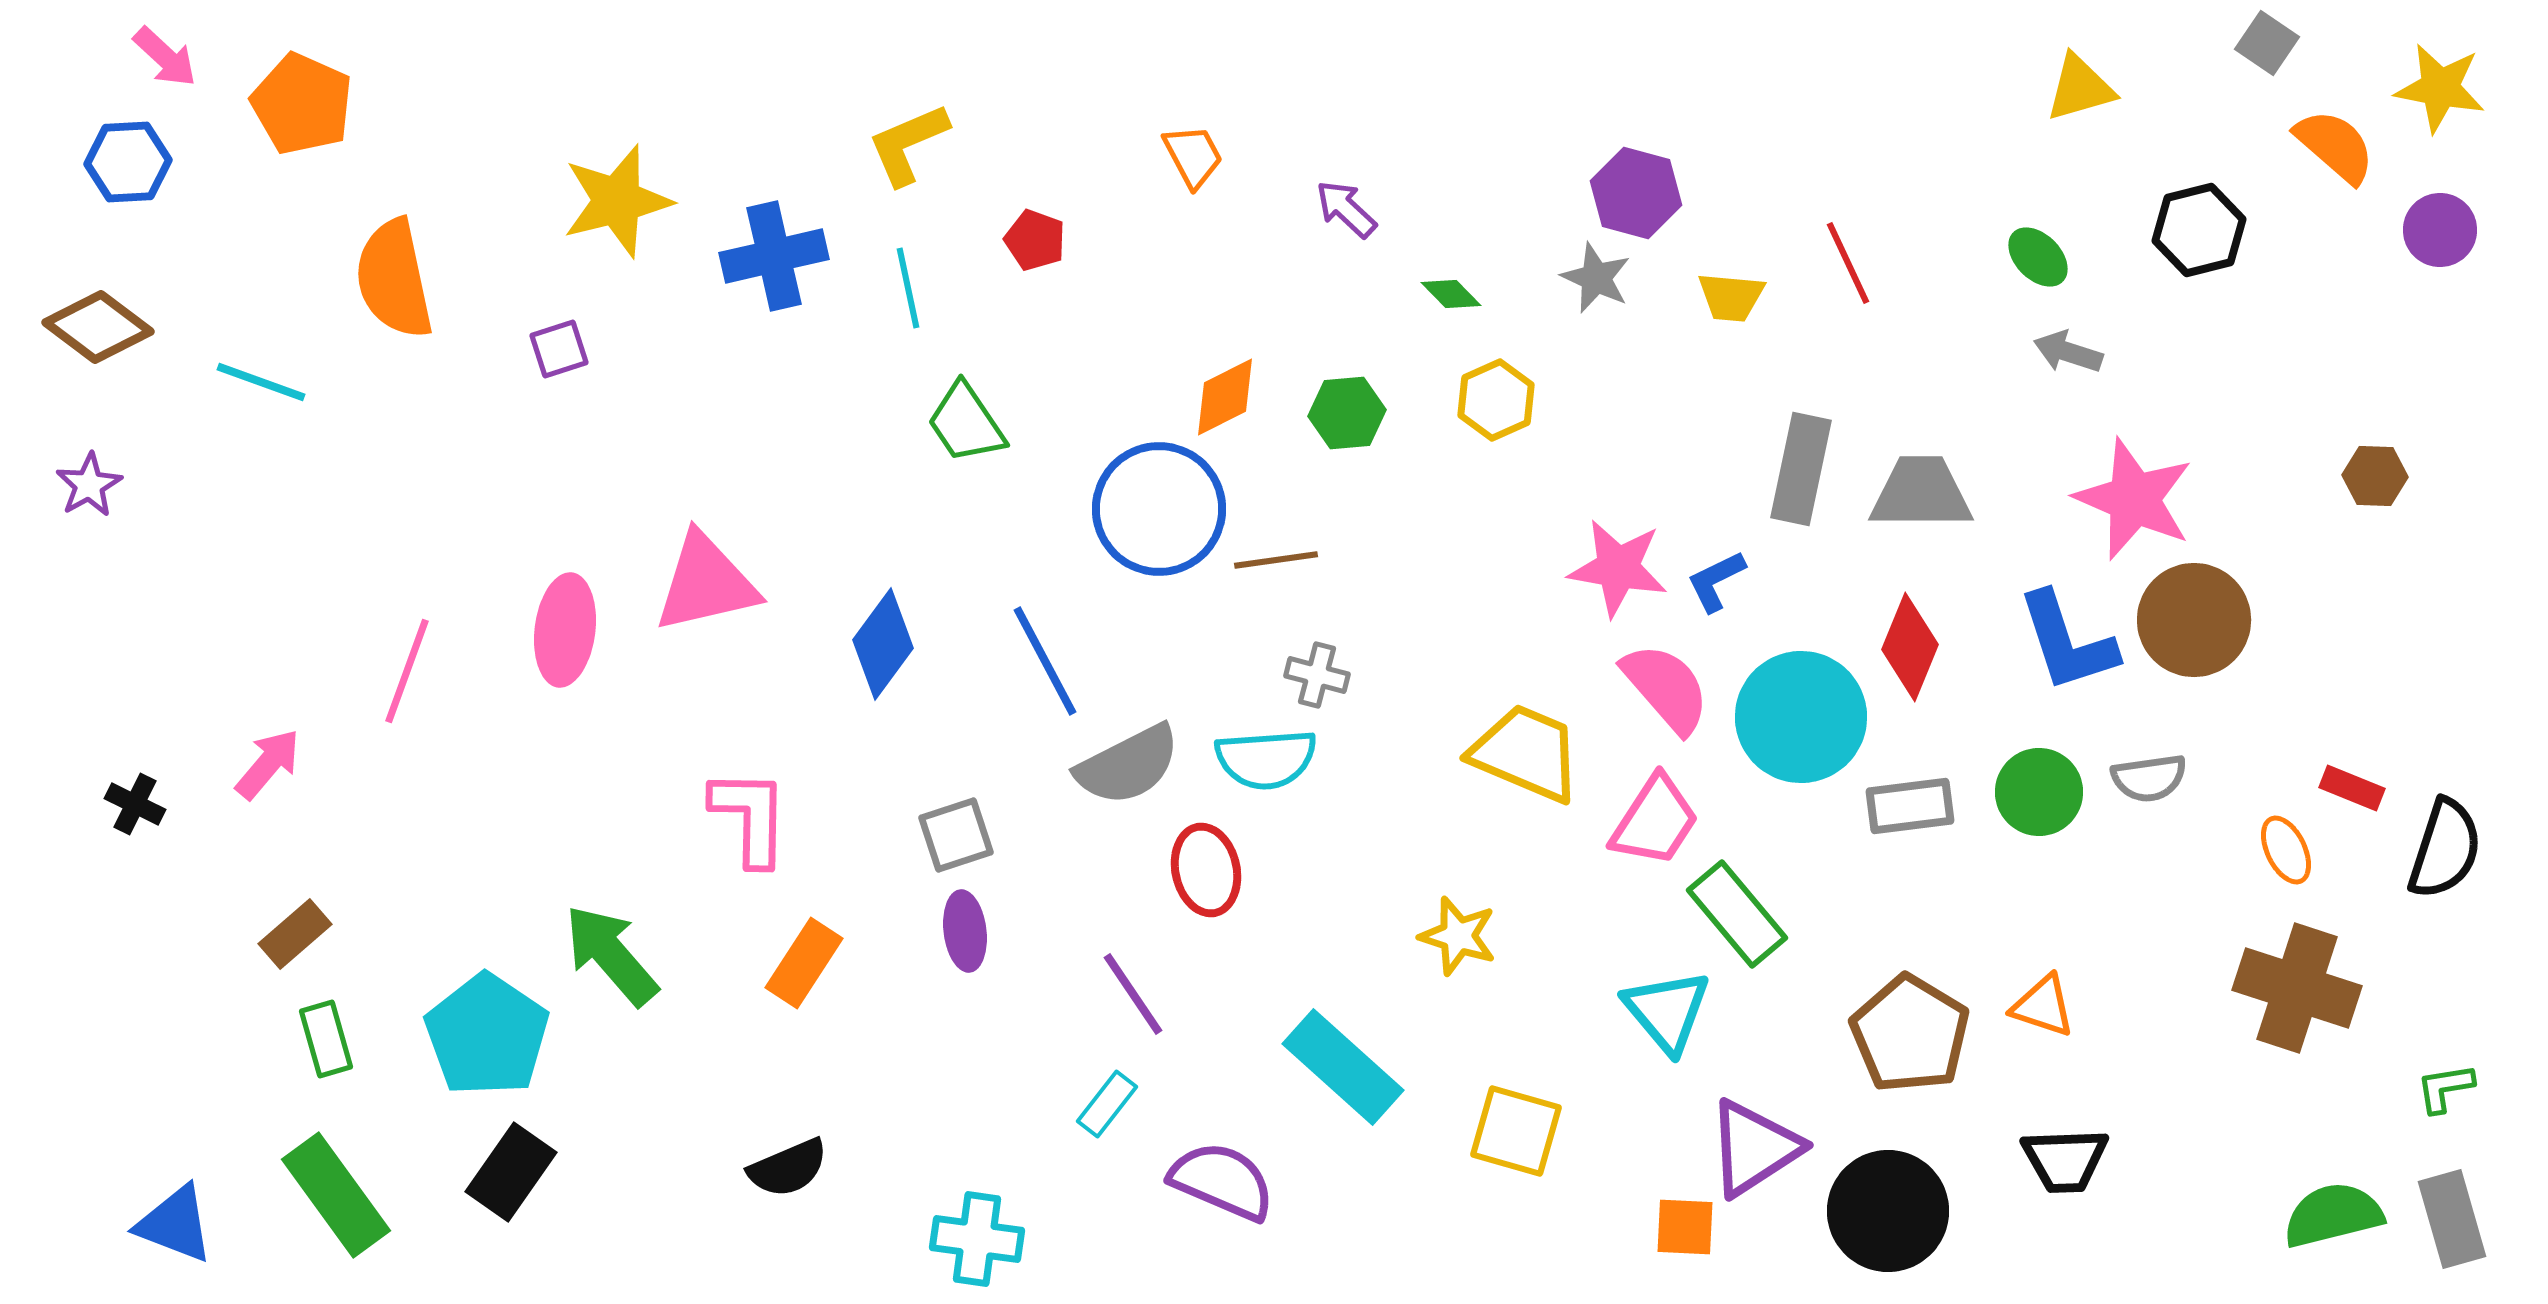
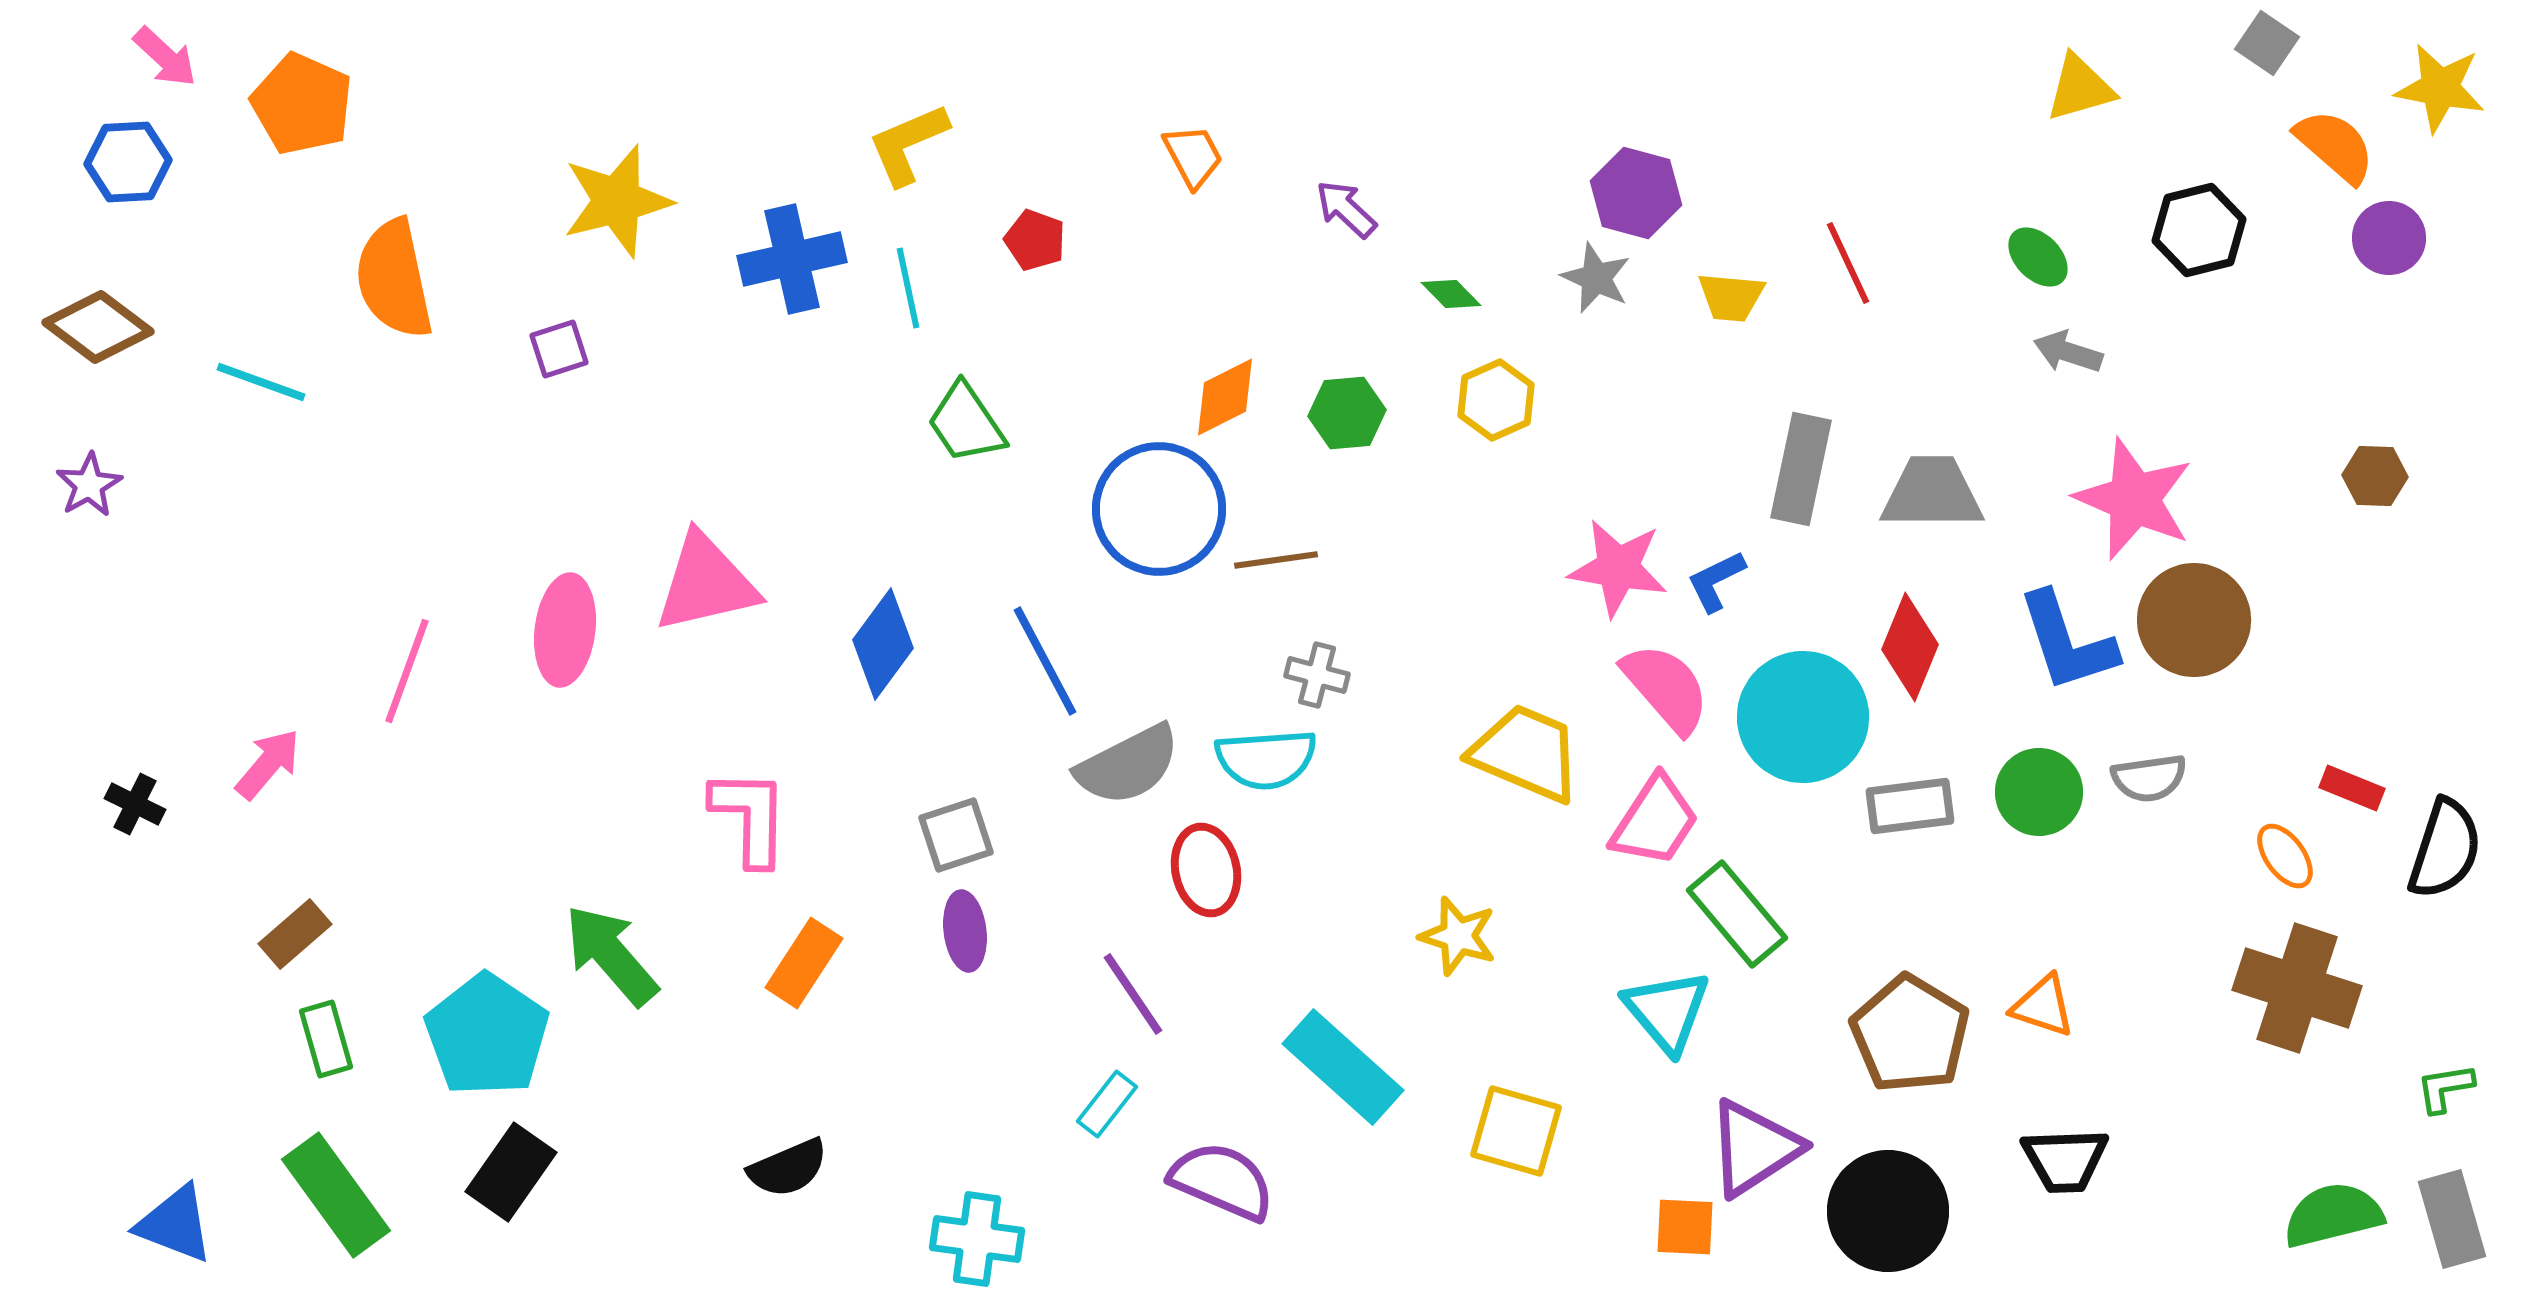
purple circle at (2440, 230): moved 51 px left, 8 px down
blue cross at (774, 256): moved 18 px right, 3 px down
gray trapezoid at (1921, 493): moved 11 px right
cyan circle at (1801, 717): moved 2 px right
orange ellipse at (2286, 850): moved 1 px left, 6 px down; rotated 10 degrees counterclockwise
